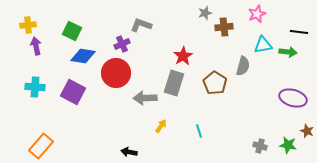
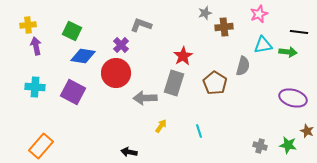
pink star: moved 2 px right
purple cross: moved 1 px left, 1 px down; rotated 21 degrees counterclockwise
